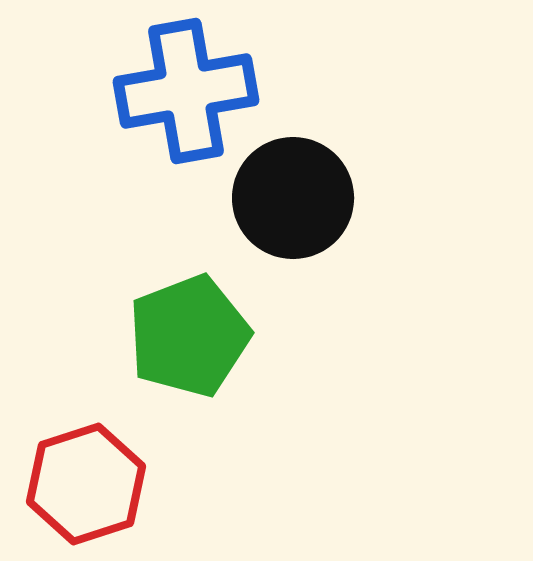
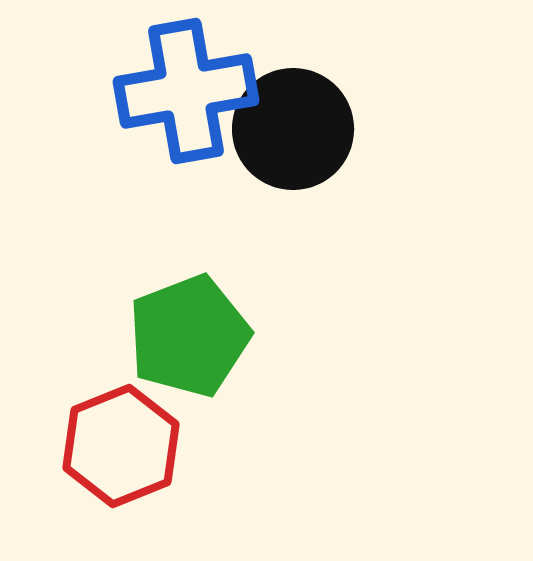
black circle: moved 69 px up
red hexagon: moved 35 px right, 38 px up; rotated 4 degrees counterclockwise
